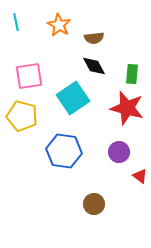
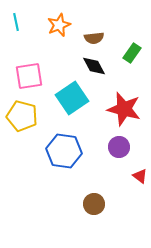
orange star: rotated 20 degrees clockwise
green rectangle: moved 21 px up; rotated 30 degrees clockwise
cyan square: moved 1 px left
red star: moved 3 px left, 1 px down
purple circle: moved 5 px up
